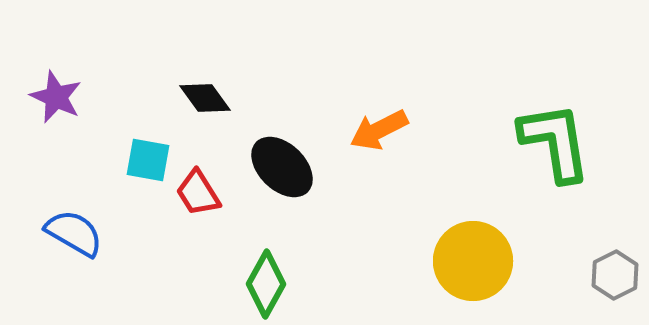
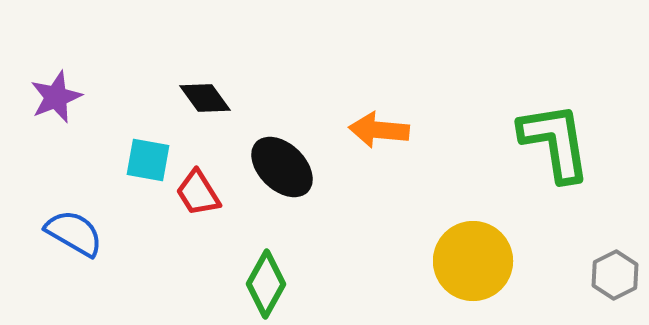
purple star: rotated 26 degrees clockwise
orange arrow: rotated 32 degrees clockwise
